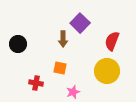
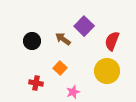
purple square: moved 4 px right, 3 px down
brown arrow: rotated 126 degrees clockwise
black circle: moved 14 px right, 3 px up
orange square: rotated 32 degrees clockwise
